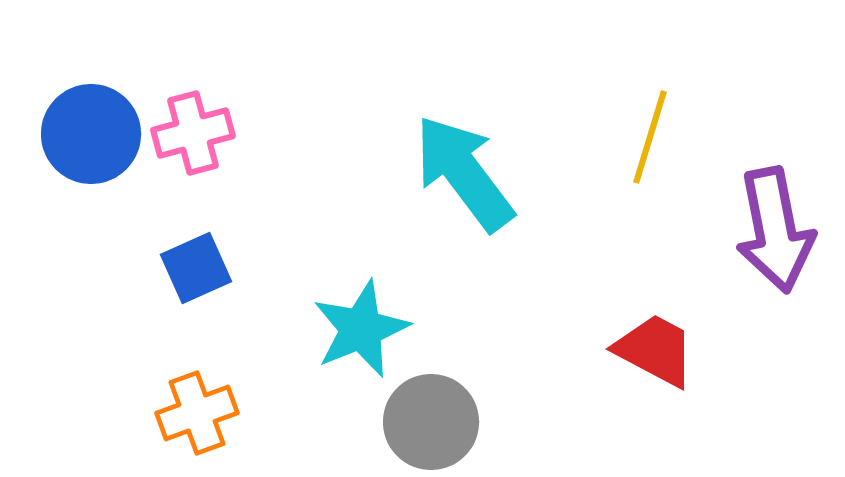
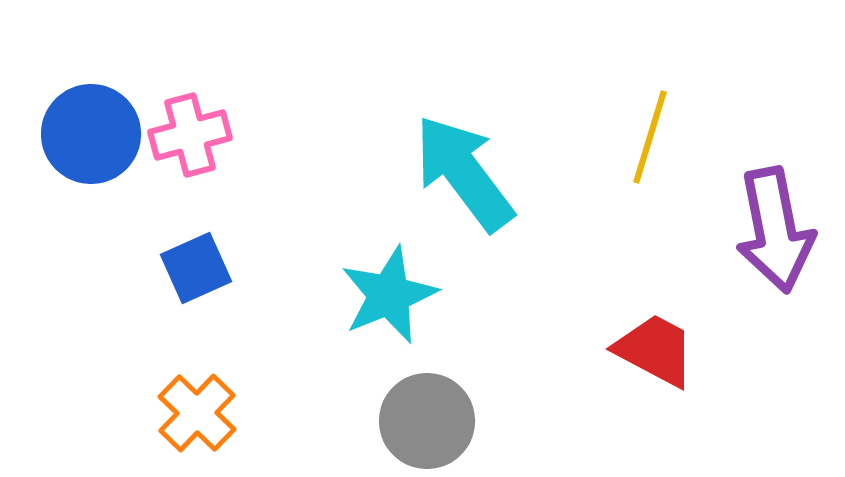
pink cross: moved 3 px left, 2 px down
cyan star: moved 28 px right, 34 px up
orange cross: rotated 26 degrees counterclockwise
gray circle: moved 4 px left, 1 px up
